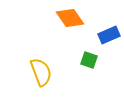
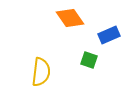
yellow semicircle: rotated 28 degrees clockwise
